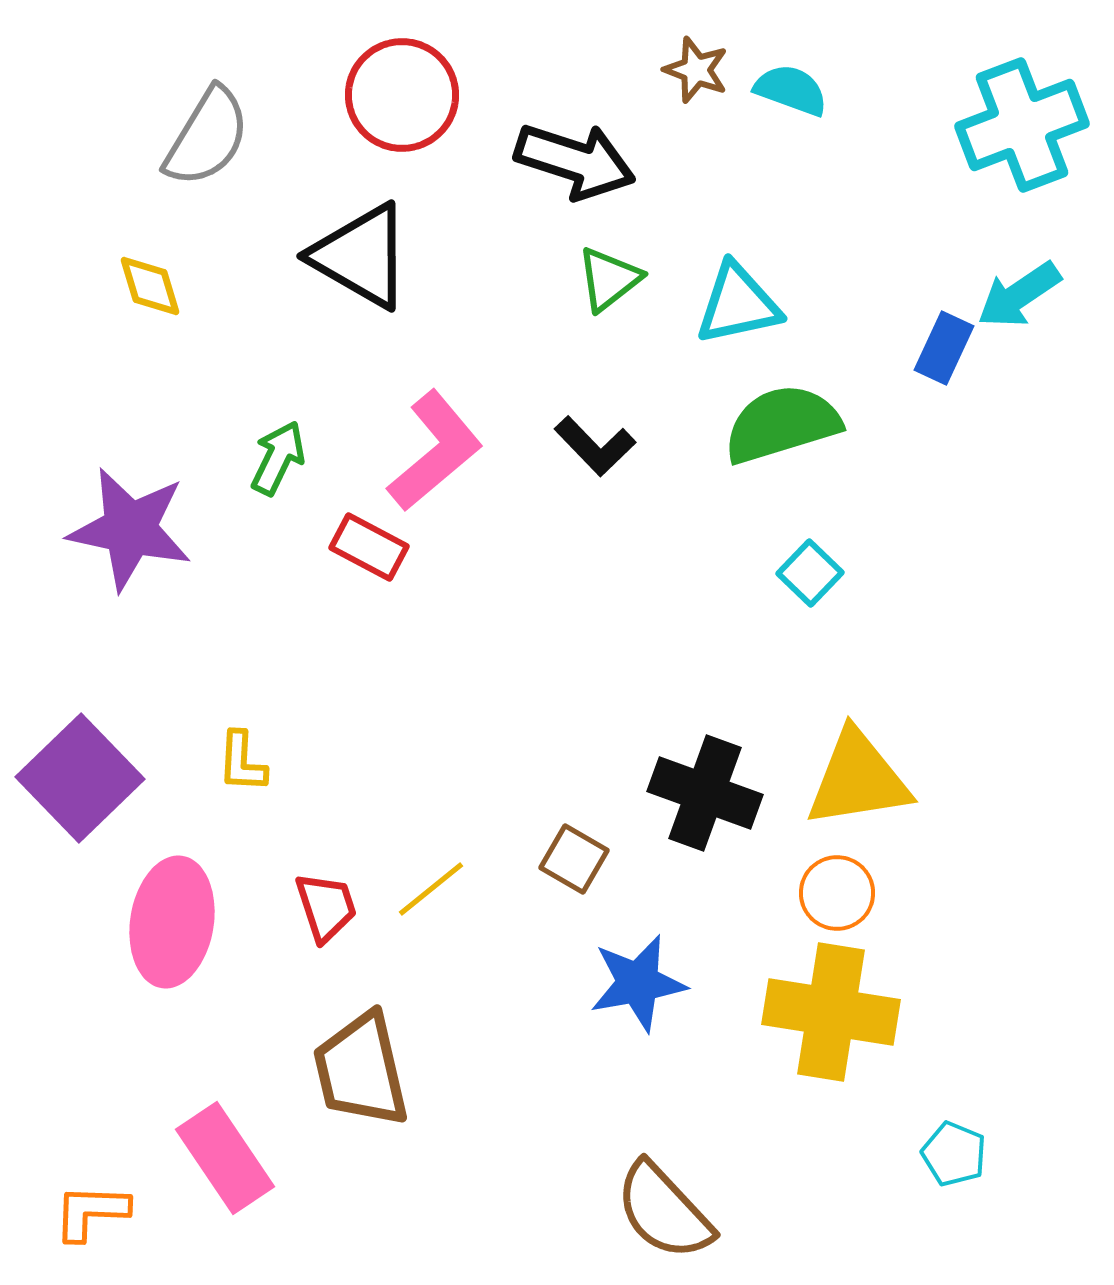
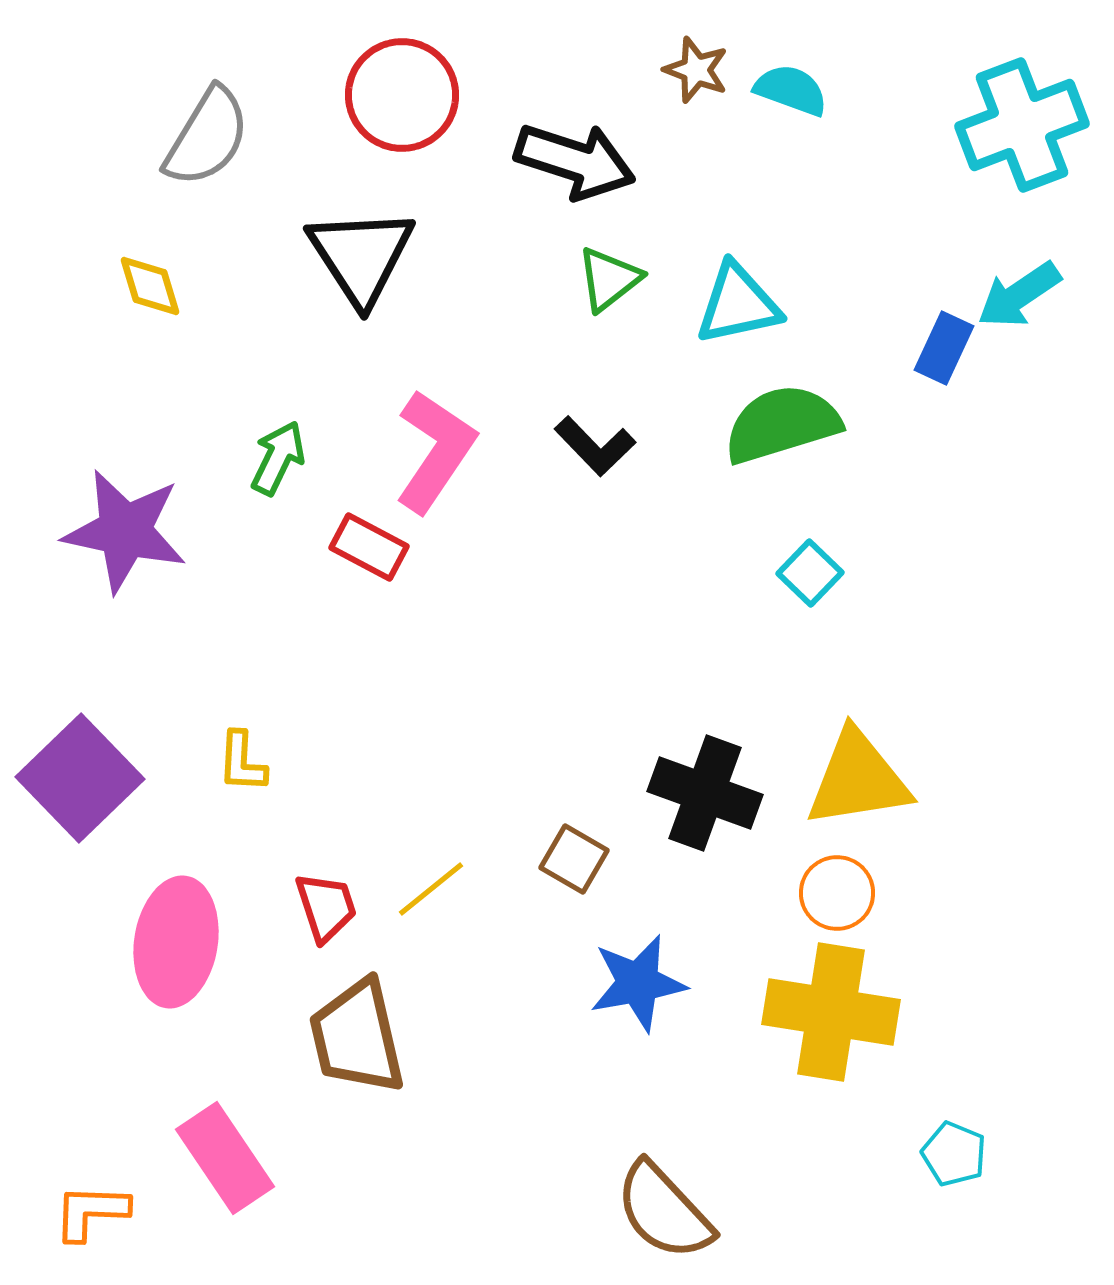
black triangle: rotated 27 degrees clockwise
pink L-shape: rotated 16 degrees counterclockwise
purple star: moved 5 px left, 2 px down
pink ellipse: moved 4 px right, 20 px down
brown trapezoid: moved 4 px left, 33 px up
